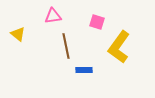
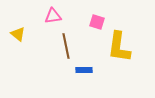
yellow L-shape: rotated 28 degrees counterclockwise
